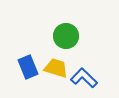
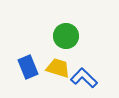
yellow trapezoid: moved 2 px right
